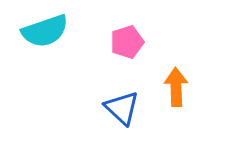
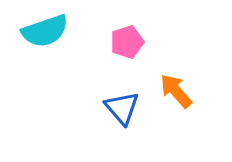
orange arrow: moved 4 px down; rotated 39 degrees counterclockwise
blue triangle: rotated 6 degrees clockwise
